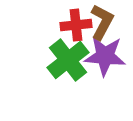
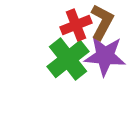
red cross: rotated 16 degrees counterclockwise
green cross: moved 1 px up
